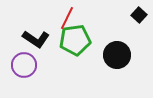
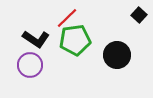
red line: rotated 20 degrees clockwise
purple circle: moved 6 px right
